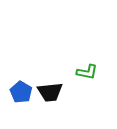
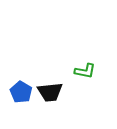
green L-shape: moved 2 px left, 1 px up
